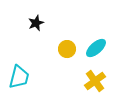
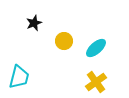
black star: moved 2 px left
yellow circle: moved 3 px left, 8 px up
yellow cross: moved 1 px right, 1 px down
